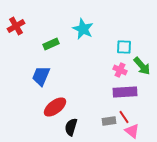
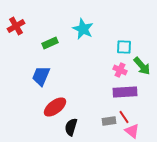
green rectangle: moved 1 px left, 1 px up
